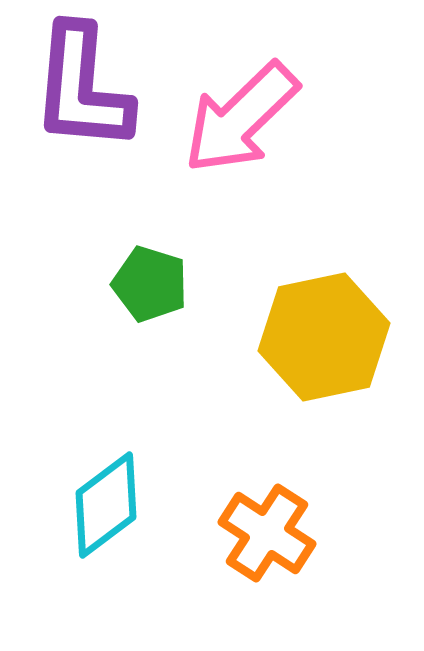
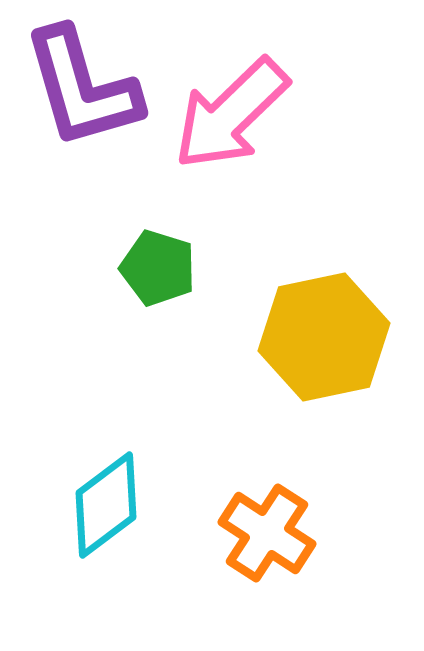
purple L-shape: rotated 21 degrees counterclockwise
pink arrow: moved 10 px left, 4 px up
green pentagon: moved 8 px right, 16 px up
